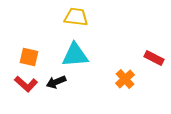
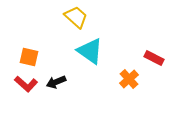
yellow trapezoid: rotated 35 degrees clockwise
cyan triangle: moved 15 px right, 4 px up; rotated 40 degrees clockwise
orange cross: moved 4 px right
